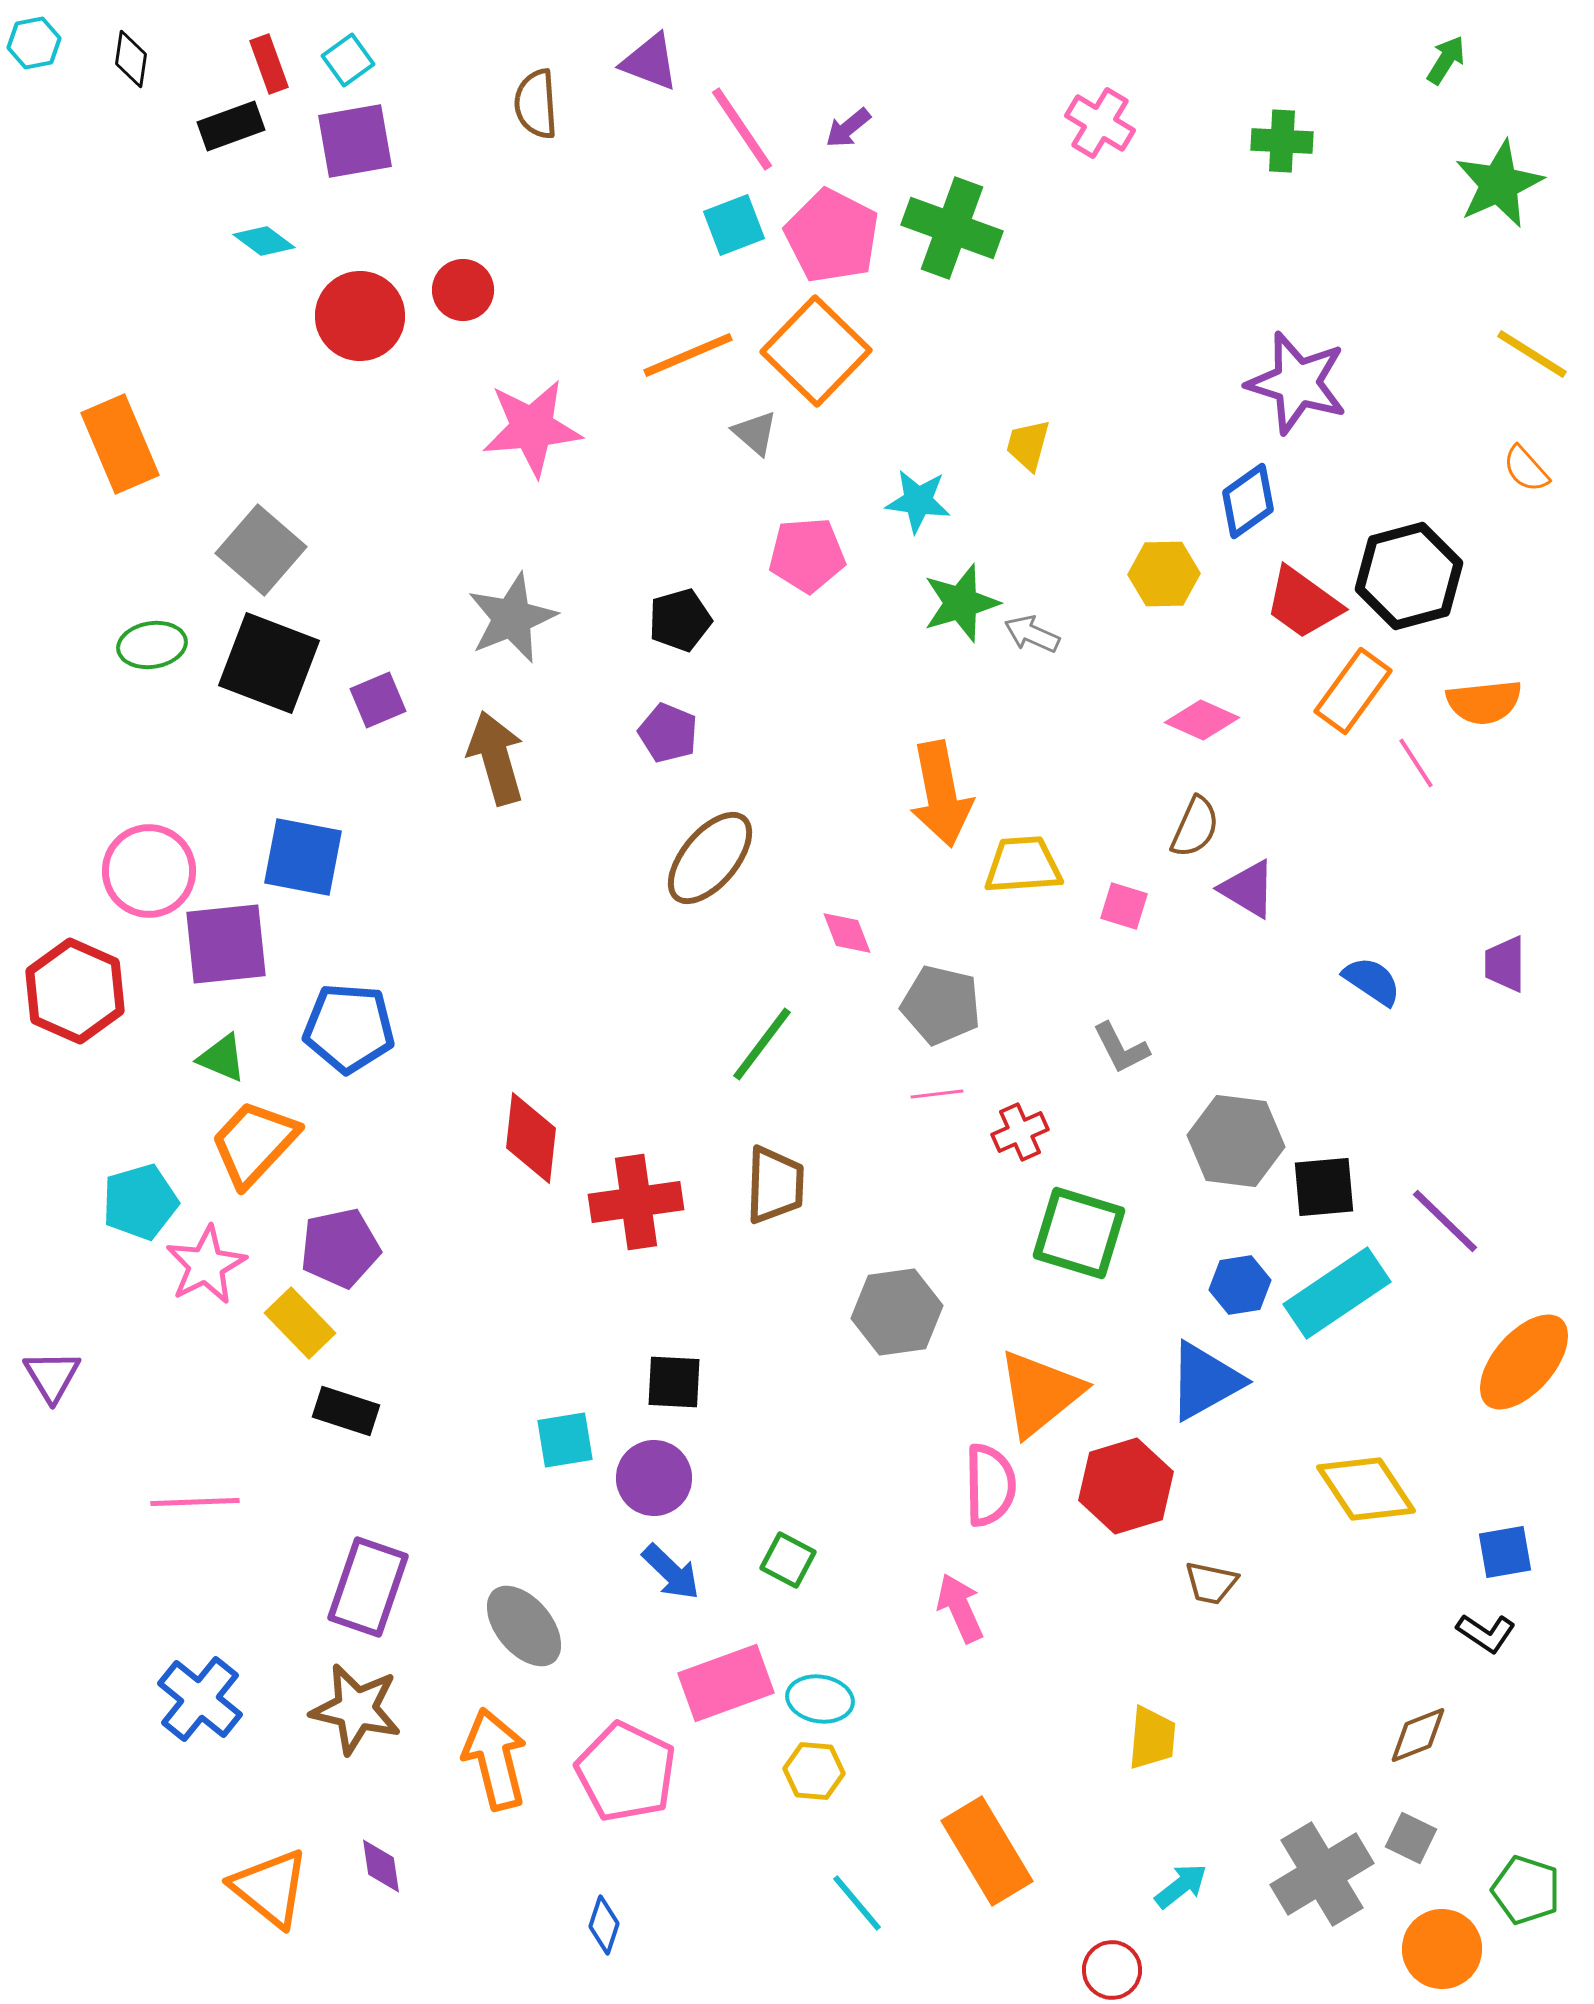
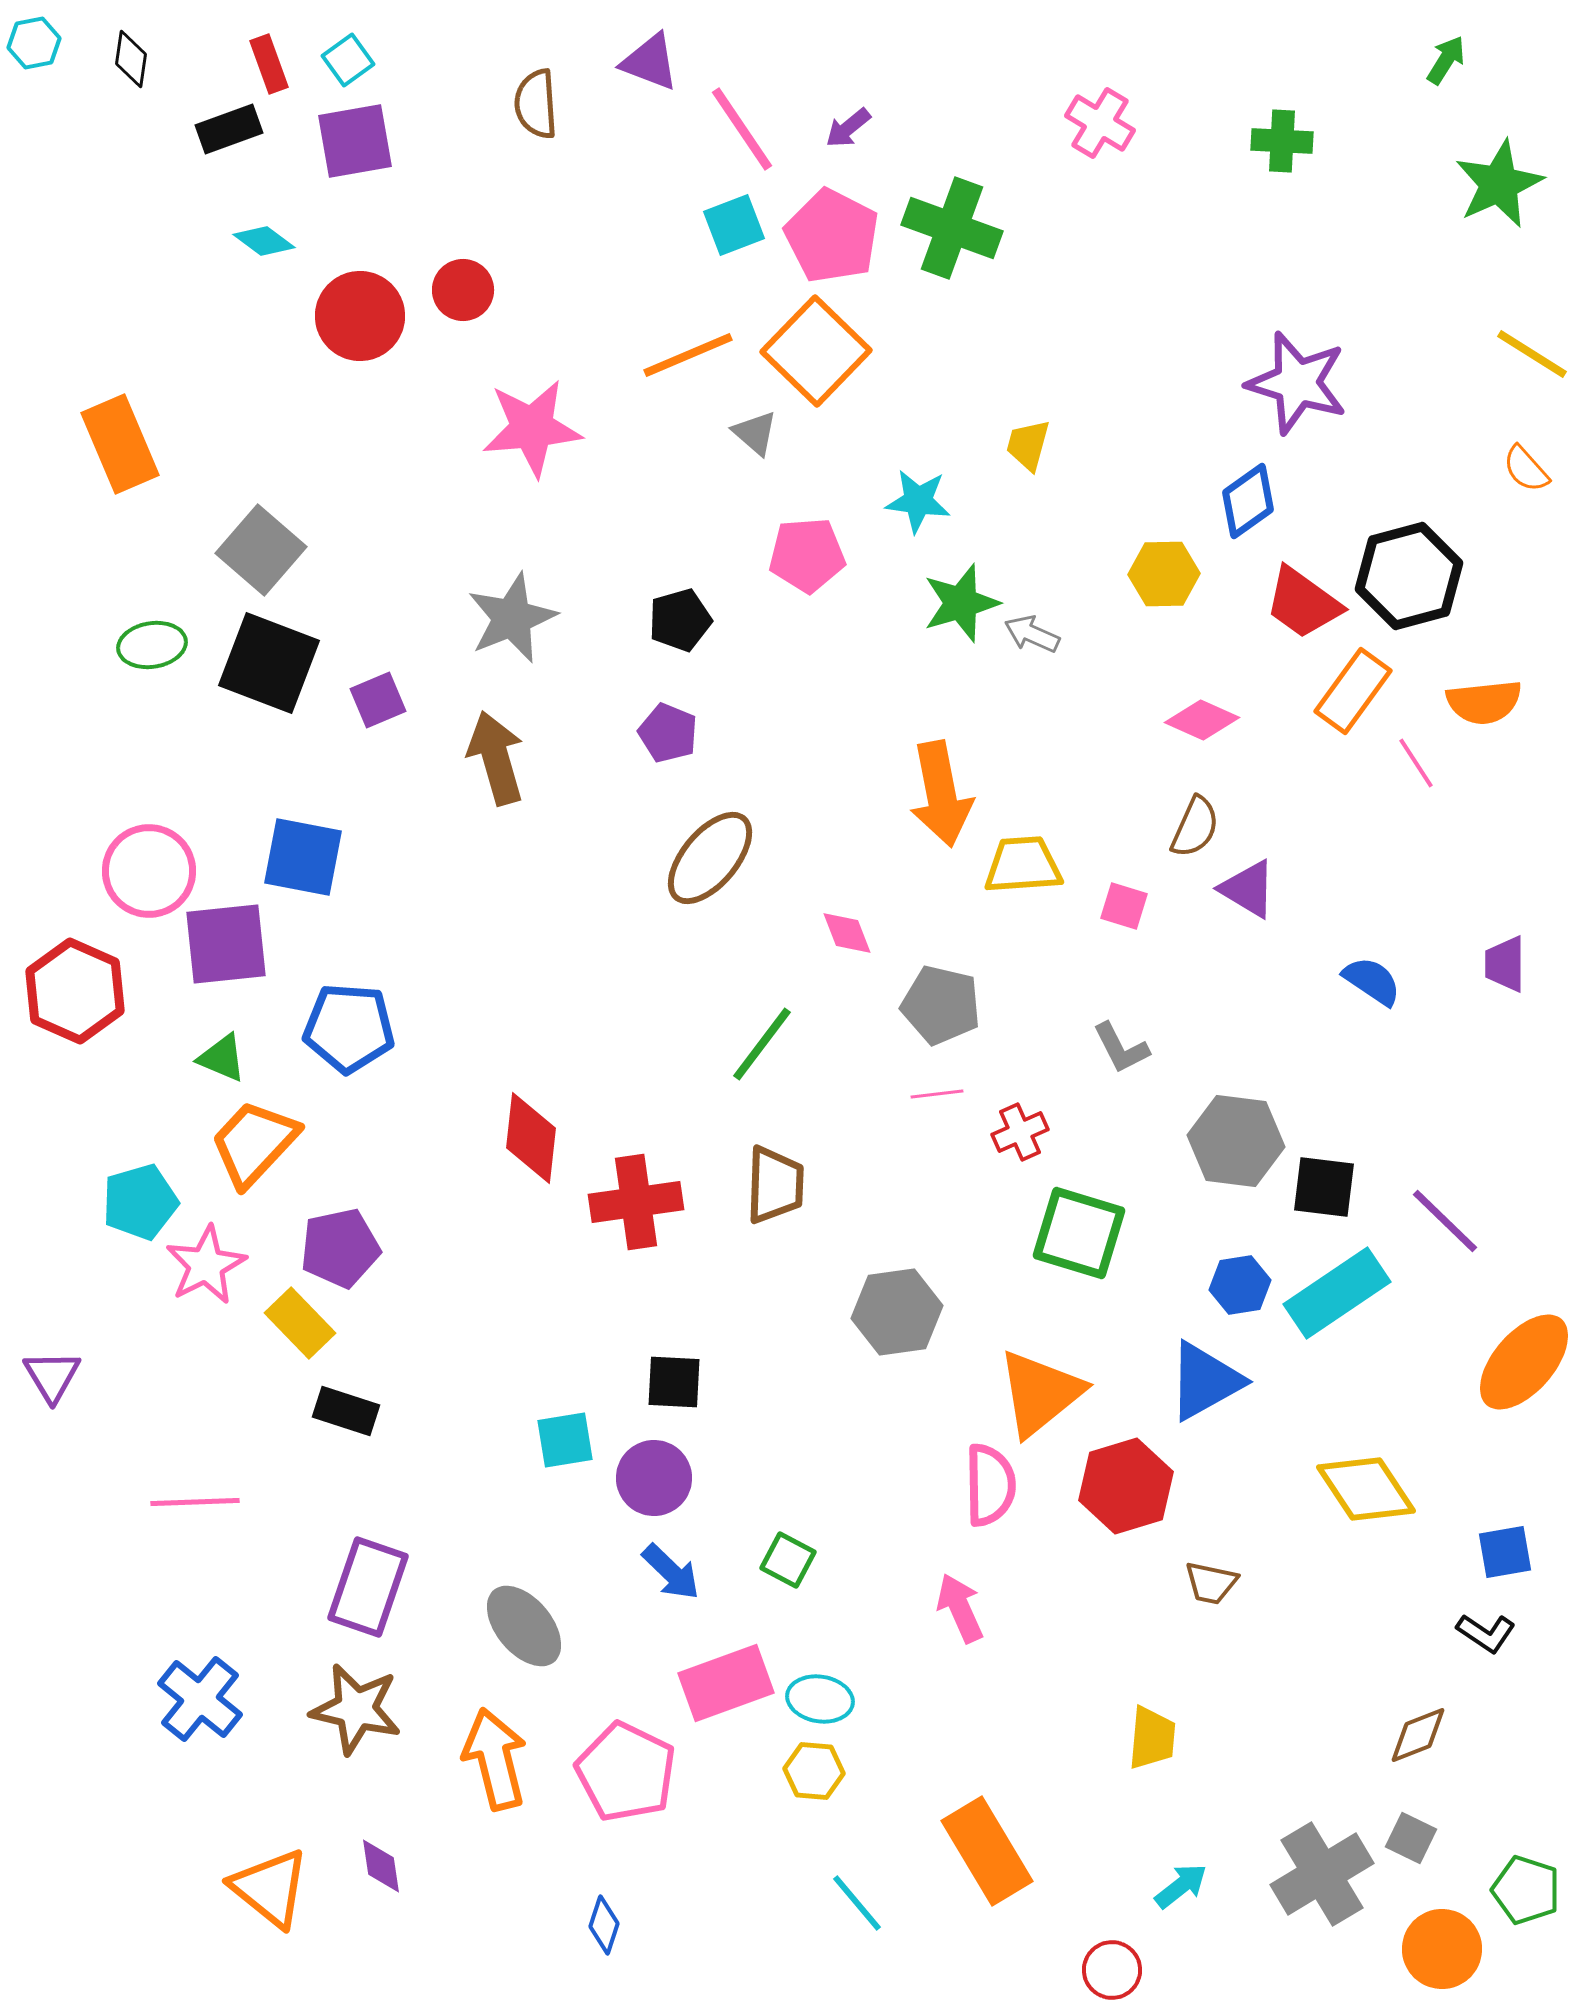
black rectangle at (231, 126): moved 2 px left, 3 px down
black square at (1324, 1187): rotated 12 degrees clockwise
